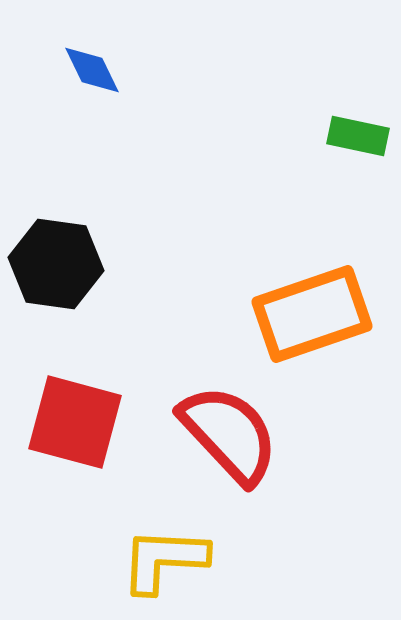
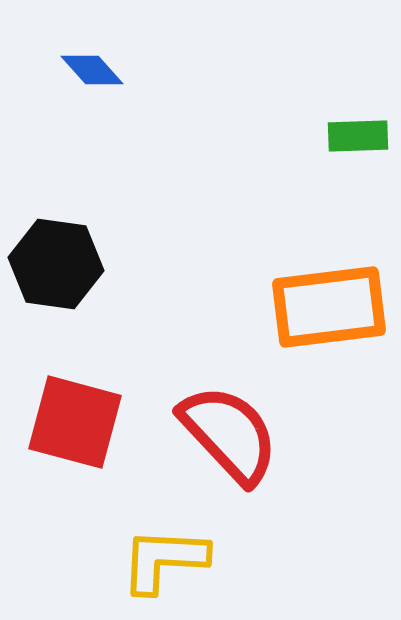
blue diamond: rotated 16 degrees counterclockwise
green rectangle: rotated 14 degrees counterclockwise
orange rectangle: moved 17 px right, 7 px up; rotated 12 degrees clockwise
